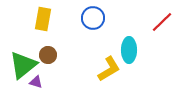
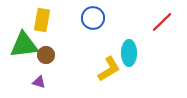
yellow rectangle: moved 1 px left, 1 px down
cyan ellipse: moved 3 px down
brown circle: moved 2 px left
green triangle: moved 1 px right, 20 px up; rotated 32 degrees clockwise
purple triangle: moved 3 px right
